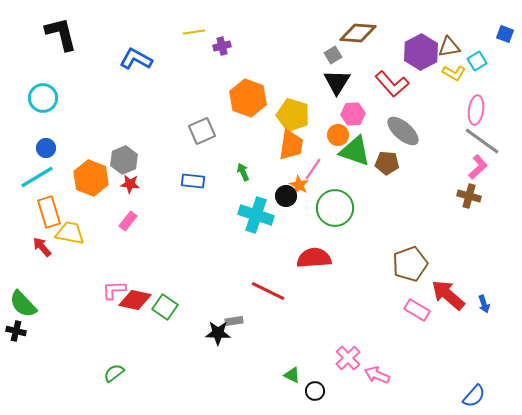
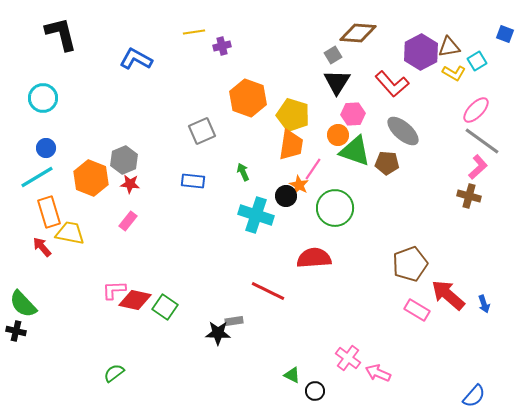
pink ellipse at (476, 110): rotated 36 degrees clockwise
pink cross at (348, 358): rotated 10 degrees counterclockwise
pink arrow at (377, 375): moved 1 px right, 2 px up
